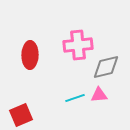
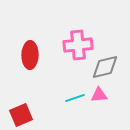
gray diamond: moved 1 px left
